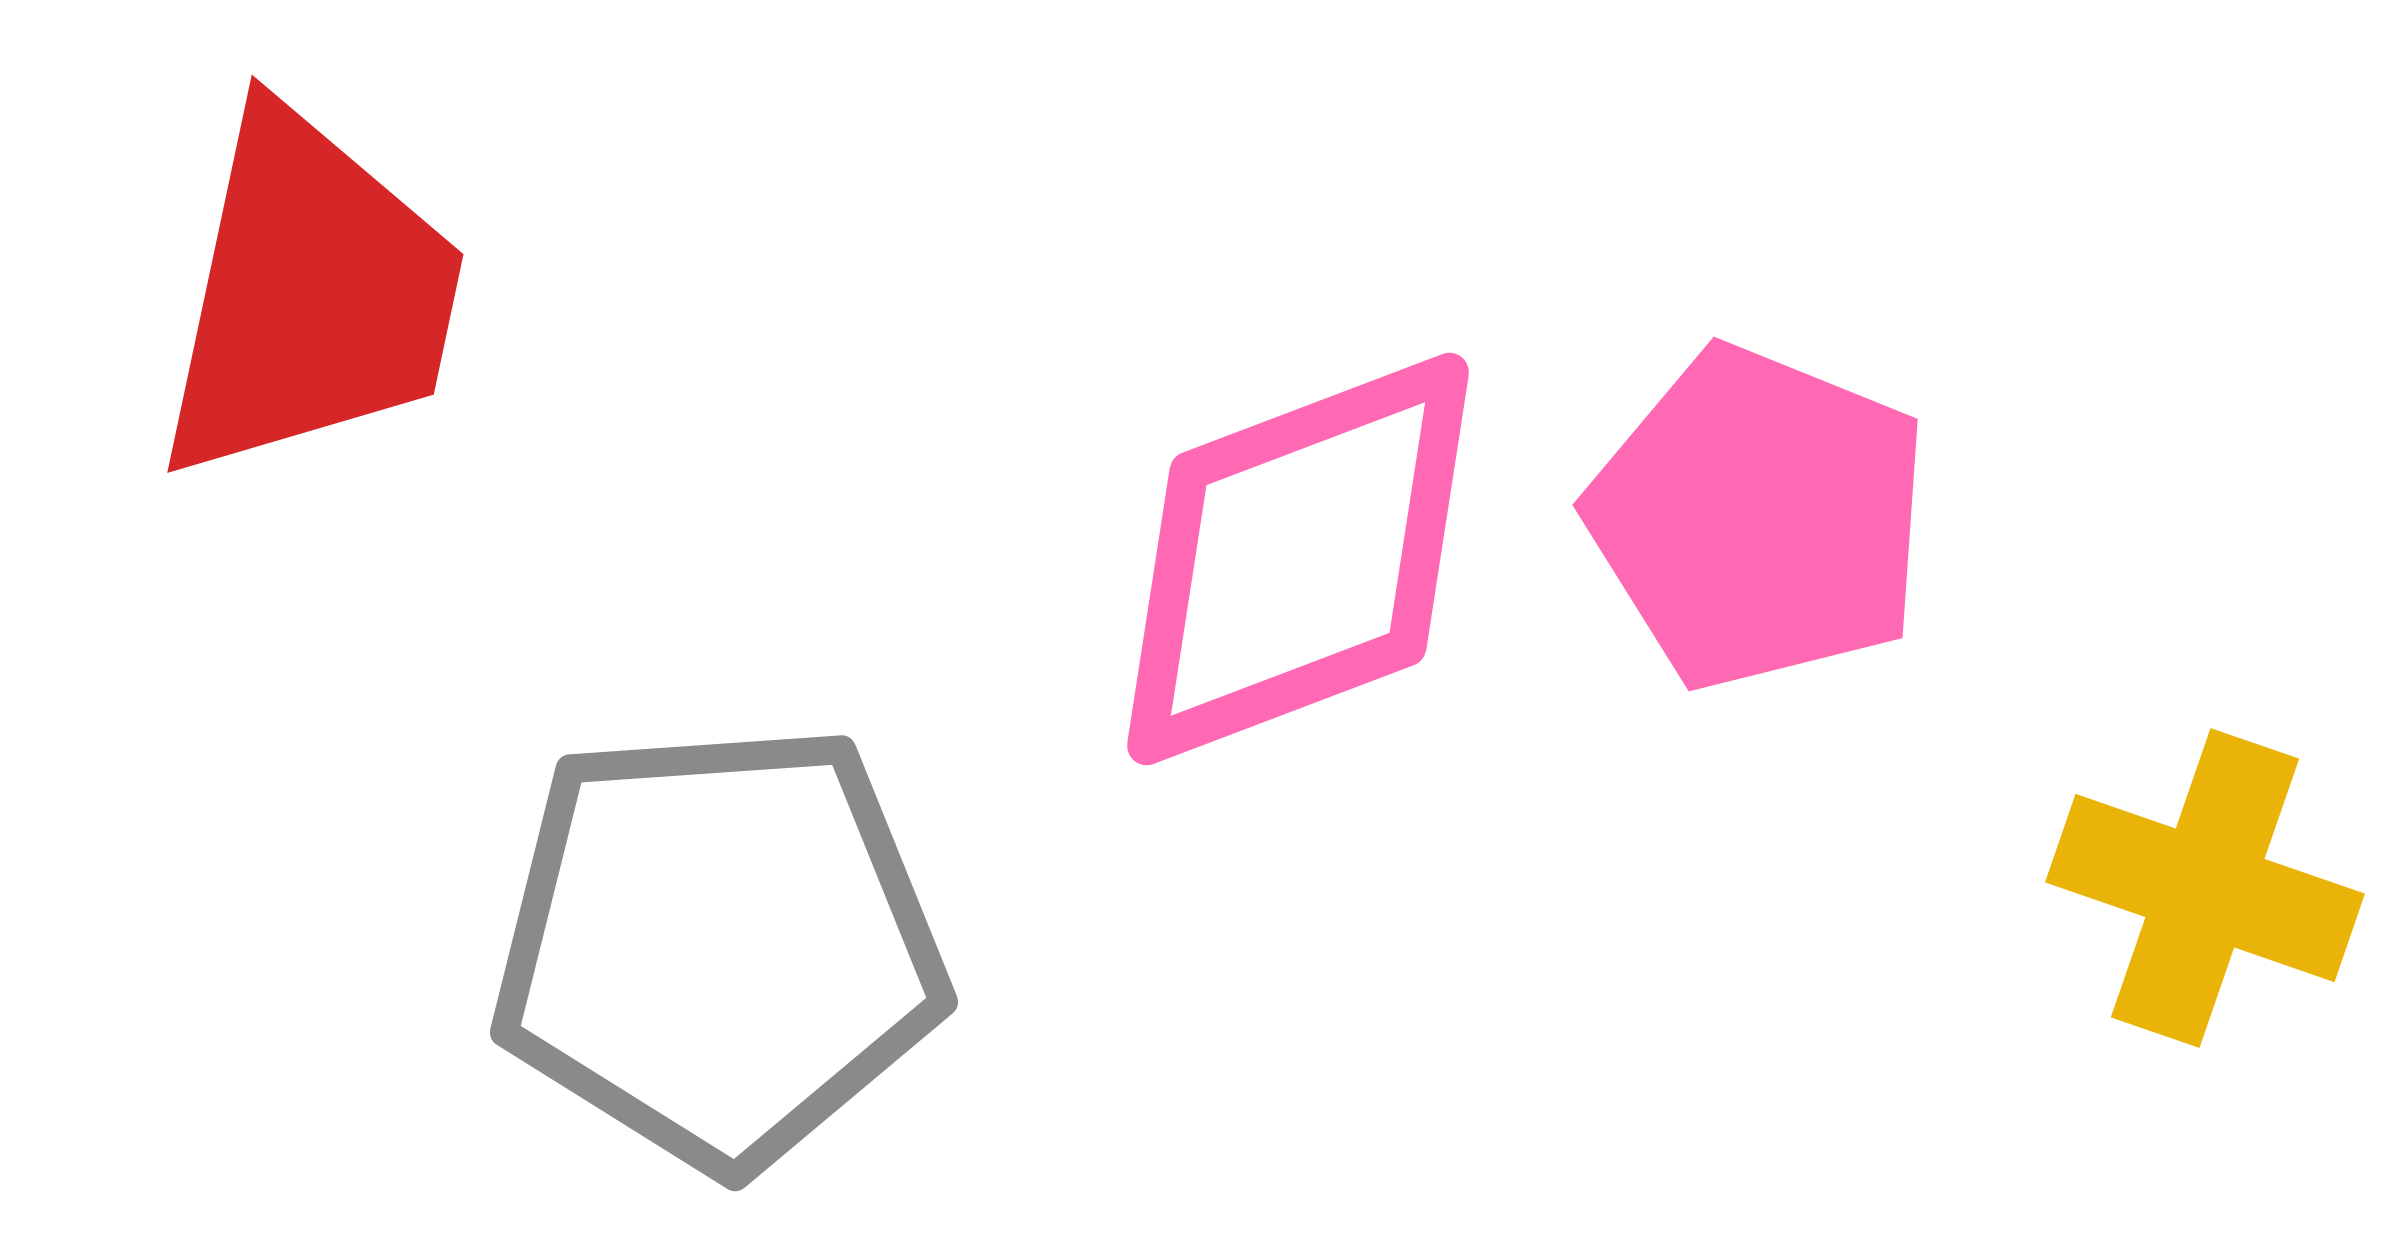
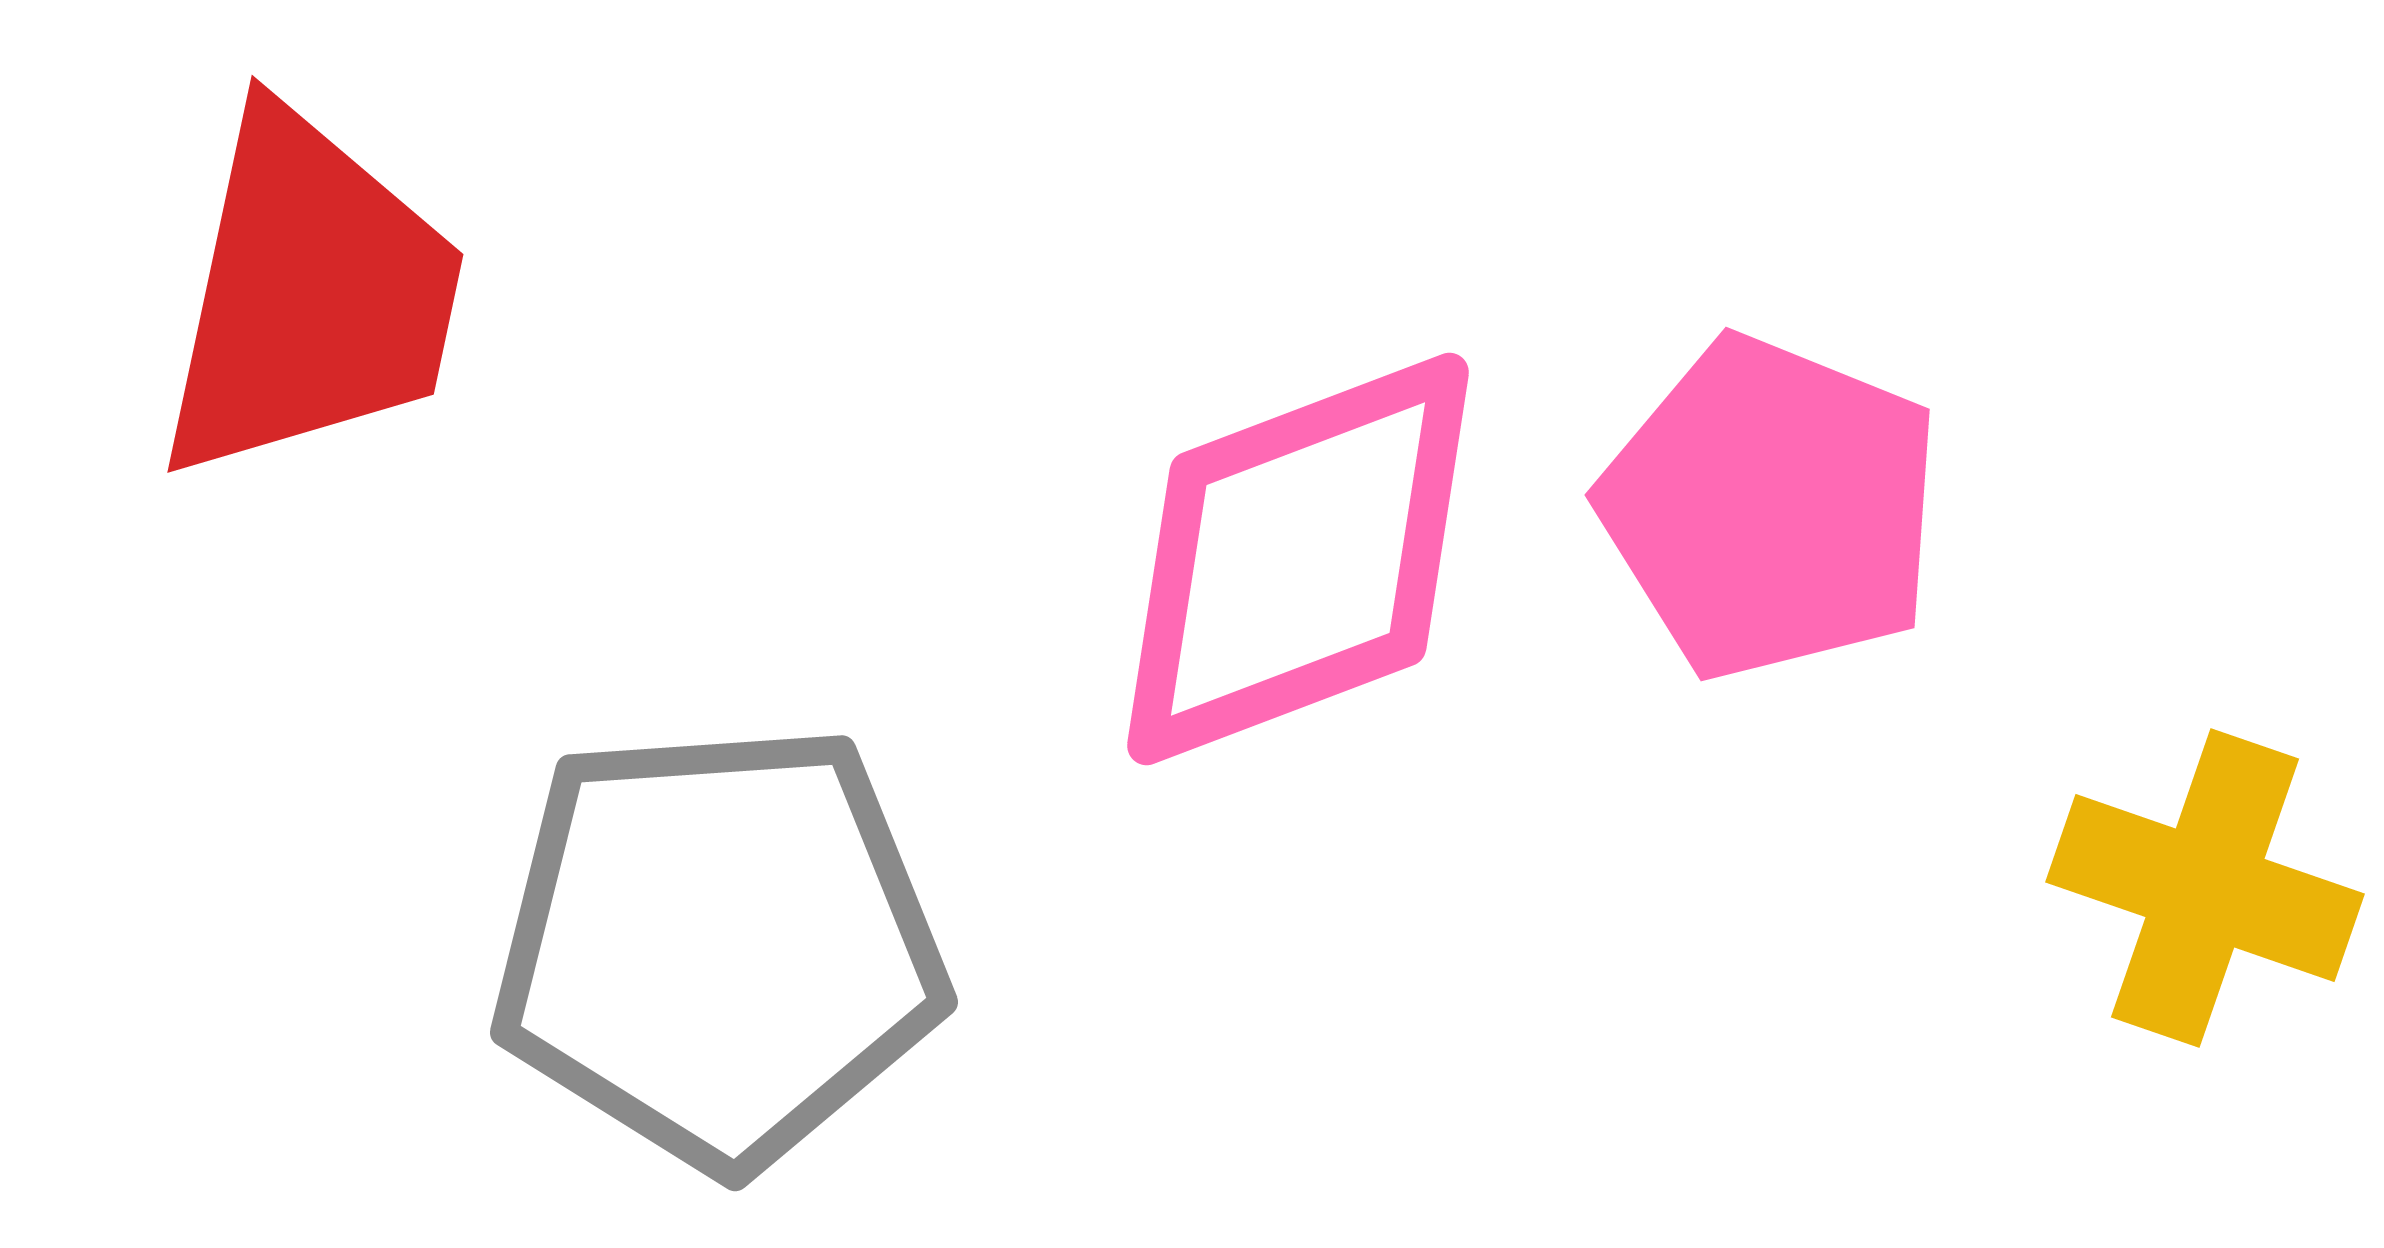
pink pentagon: moved 12 px right, 10 px up
